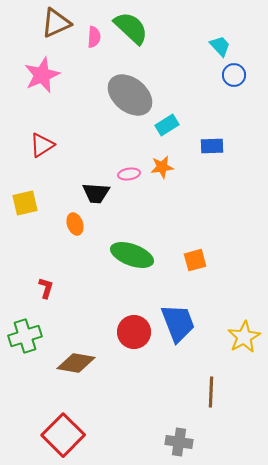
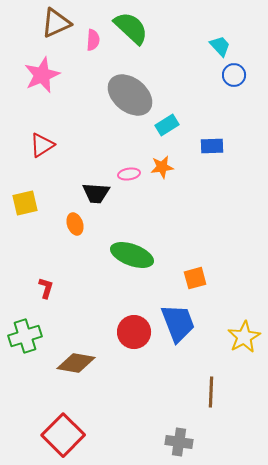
pink semicircle: moved 1 px left, 3 px down
orange square: moved 18 px down
